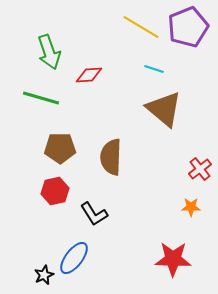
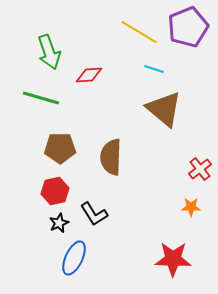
yellow line: moved 2 px left, 5 px down
blue ellipse: rotated 12 degrees counterclockwise
black star: moved 15 px right, 52 px up
